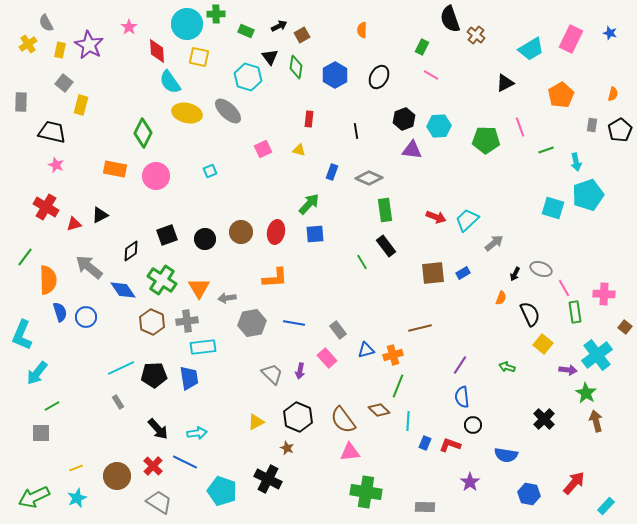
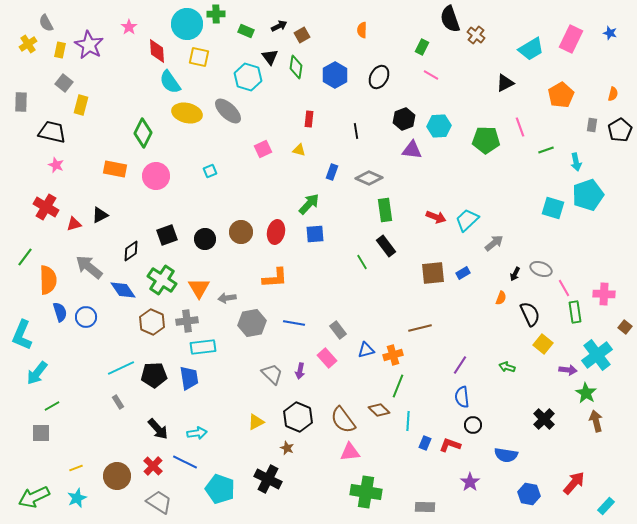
cyan pentagon at (222, 491): moved 2 px left, 2 px up
